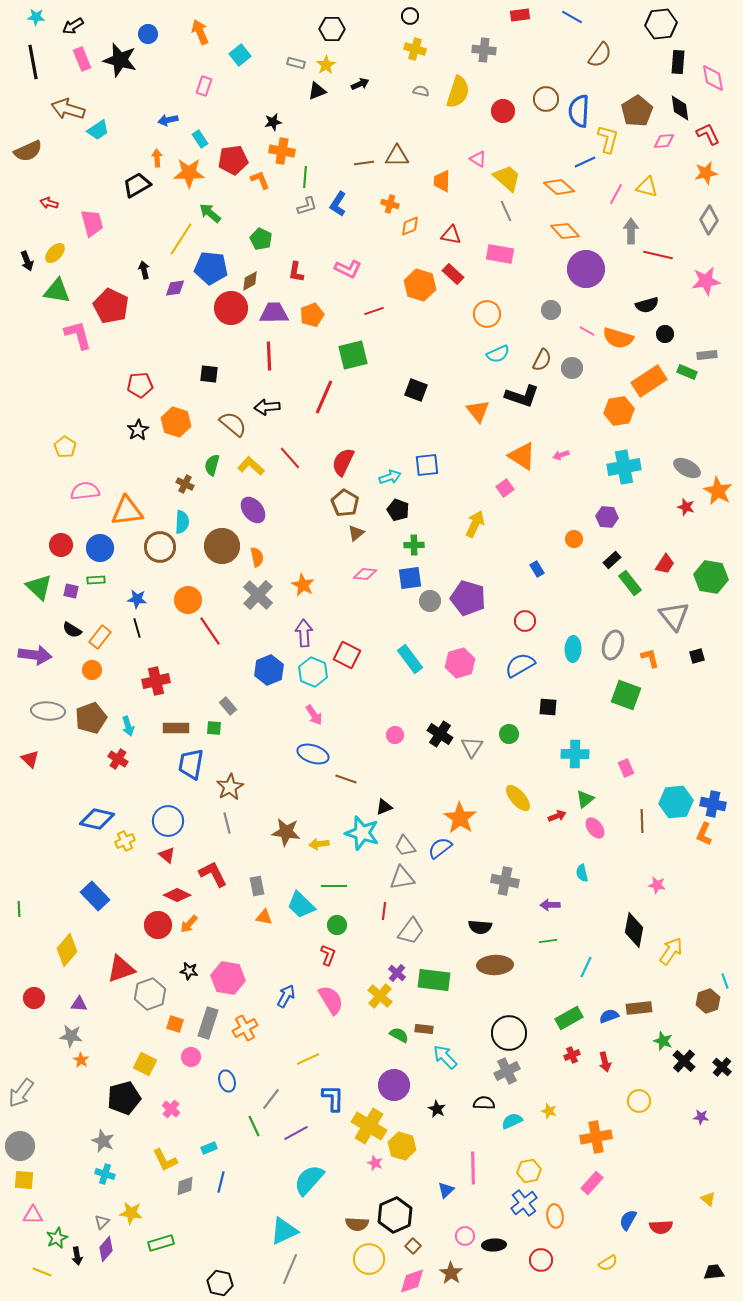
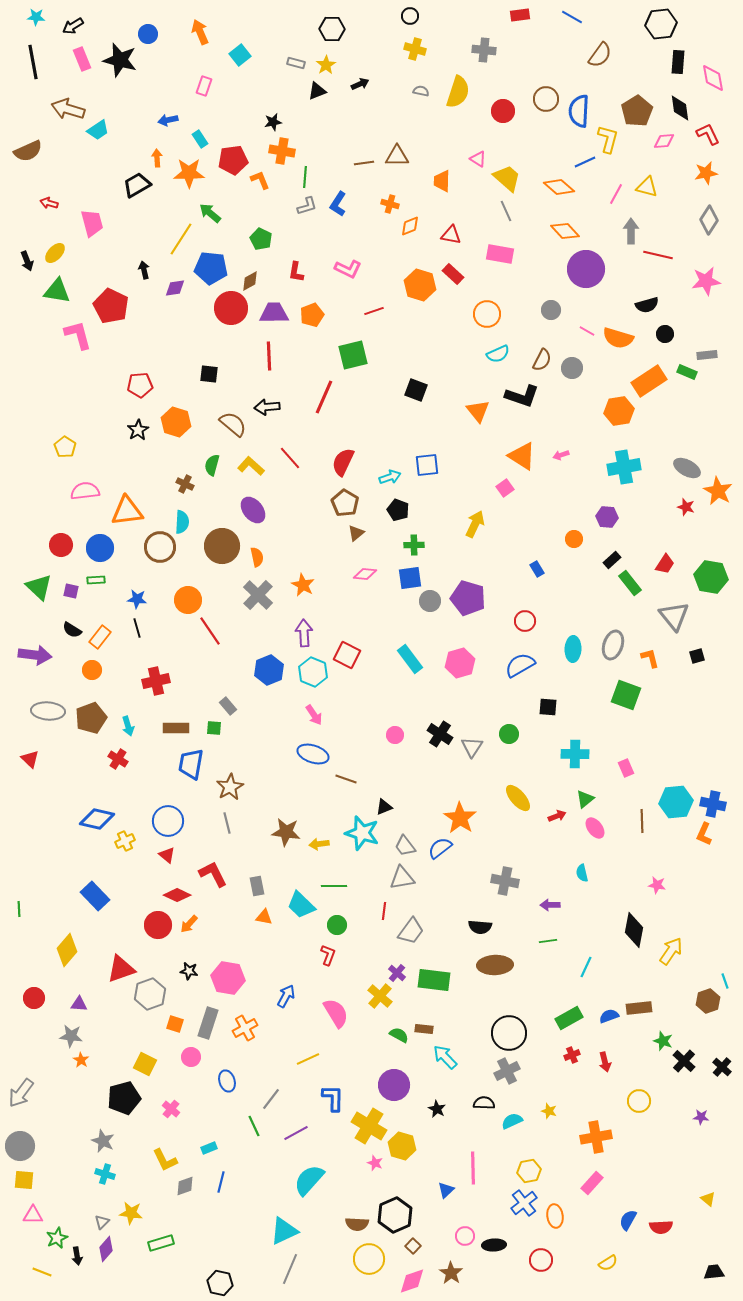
pink semicircle at (331, 1000): moved 5 px right, 13 px down
